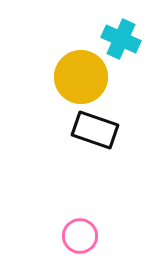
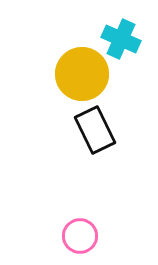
yellow circle: moved 1 px right, 3 px up
black rectangle: rotated 45 degrees clockwise
